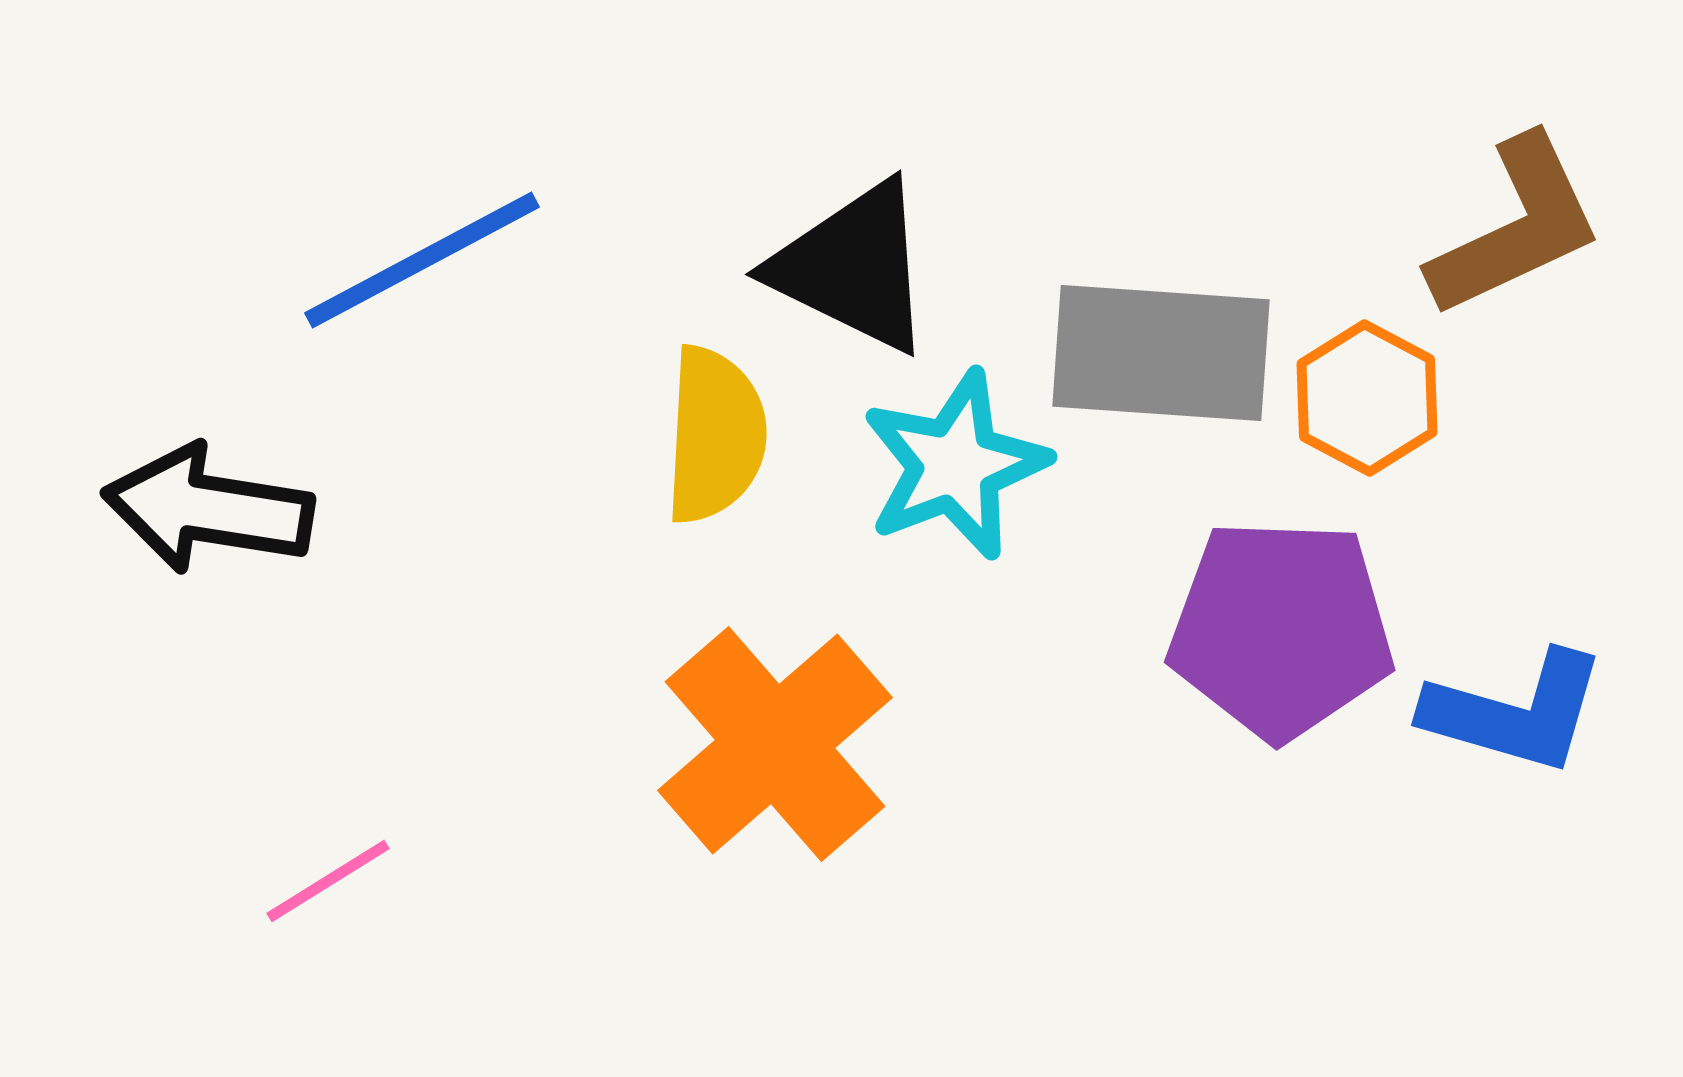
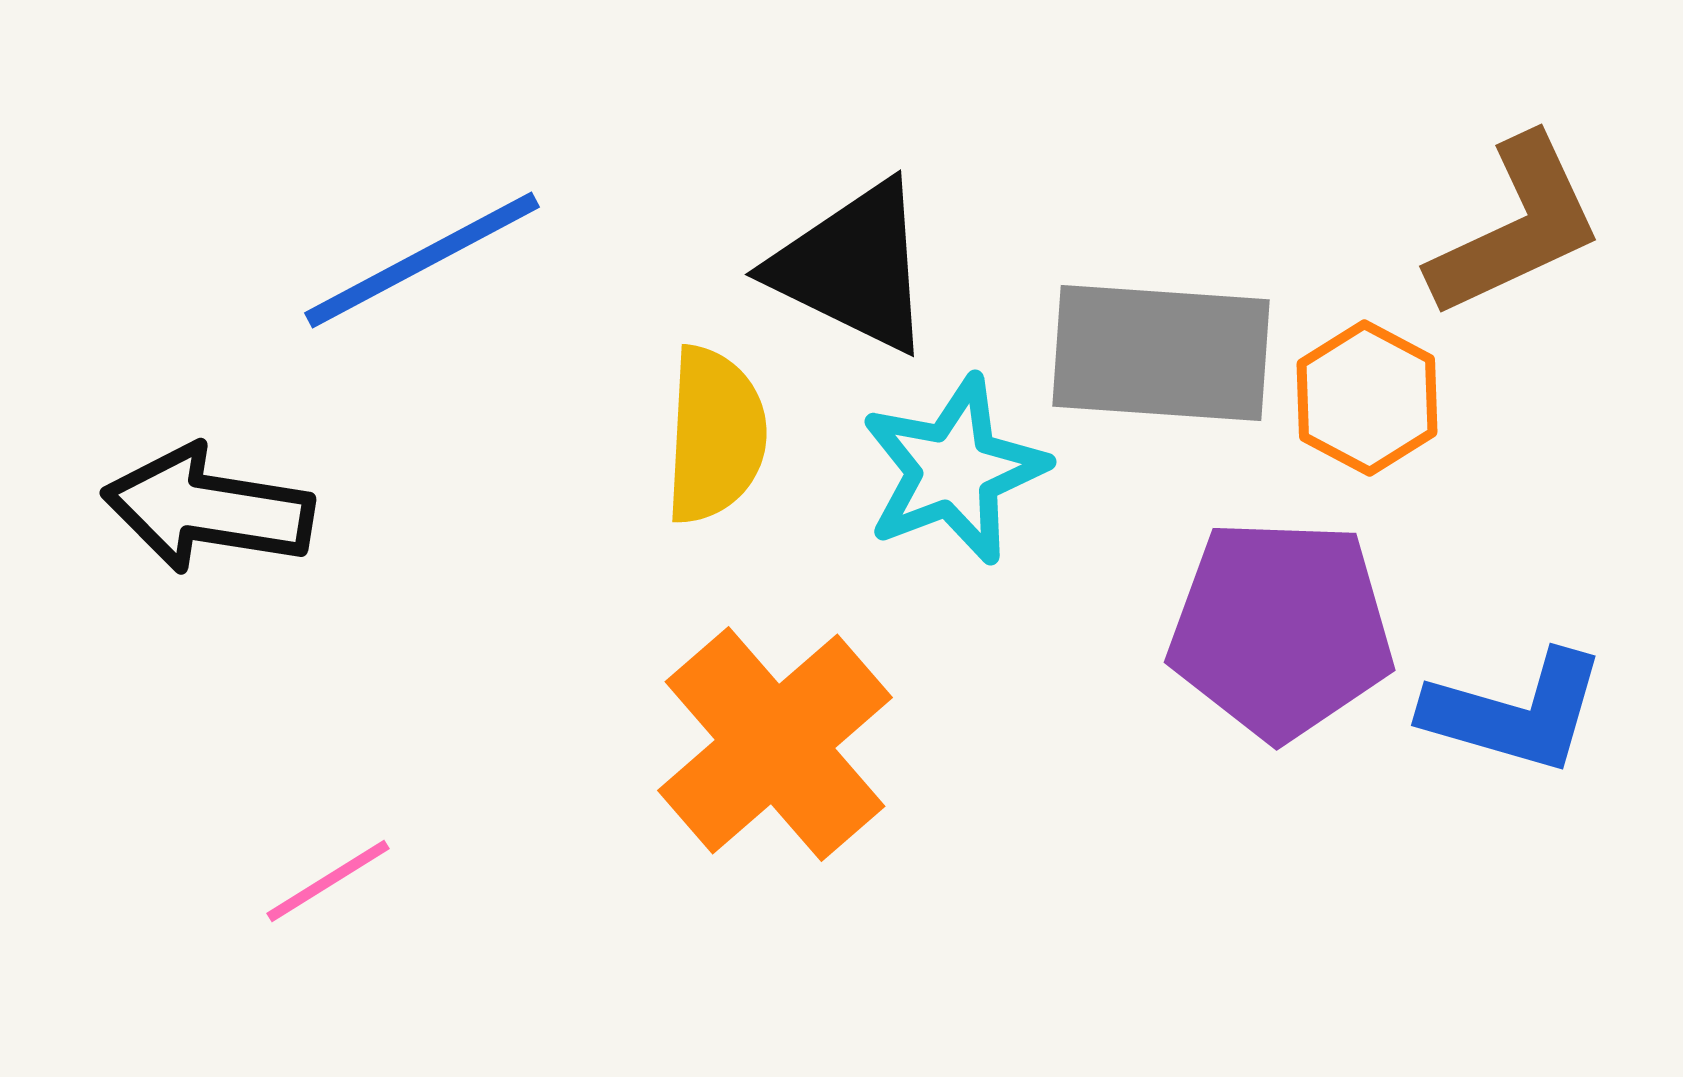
cyan star: moved 1 px left, 5 px down
